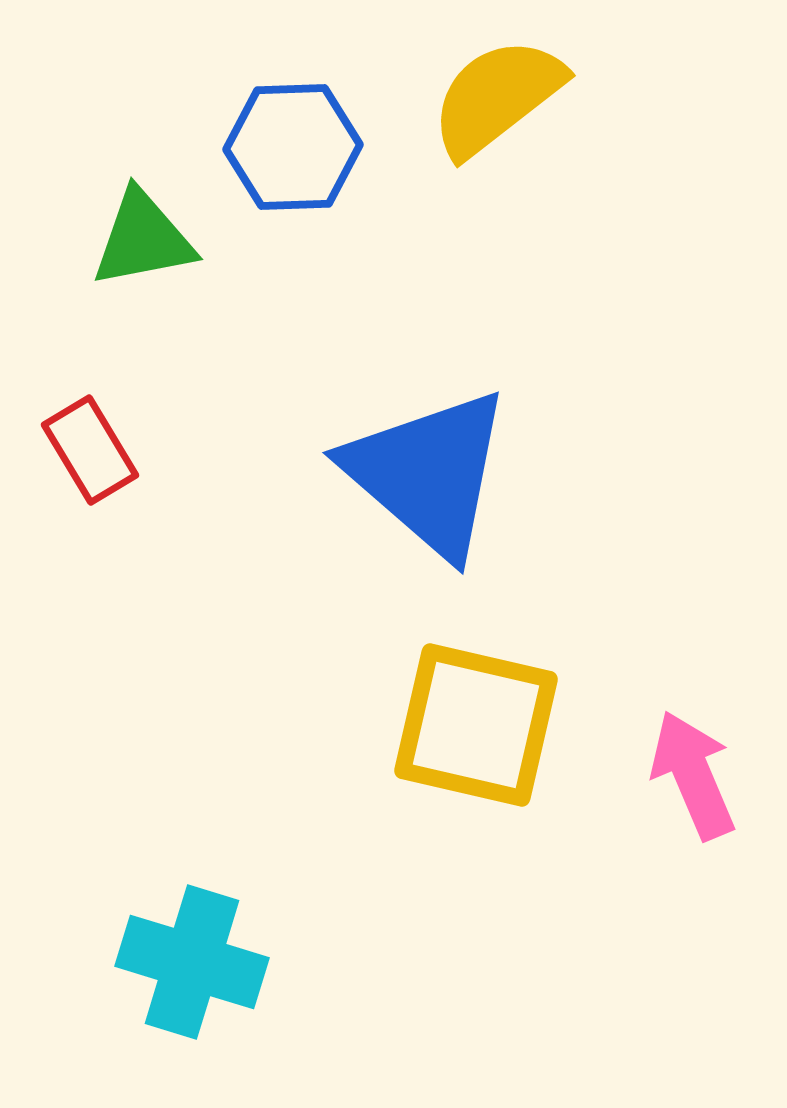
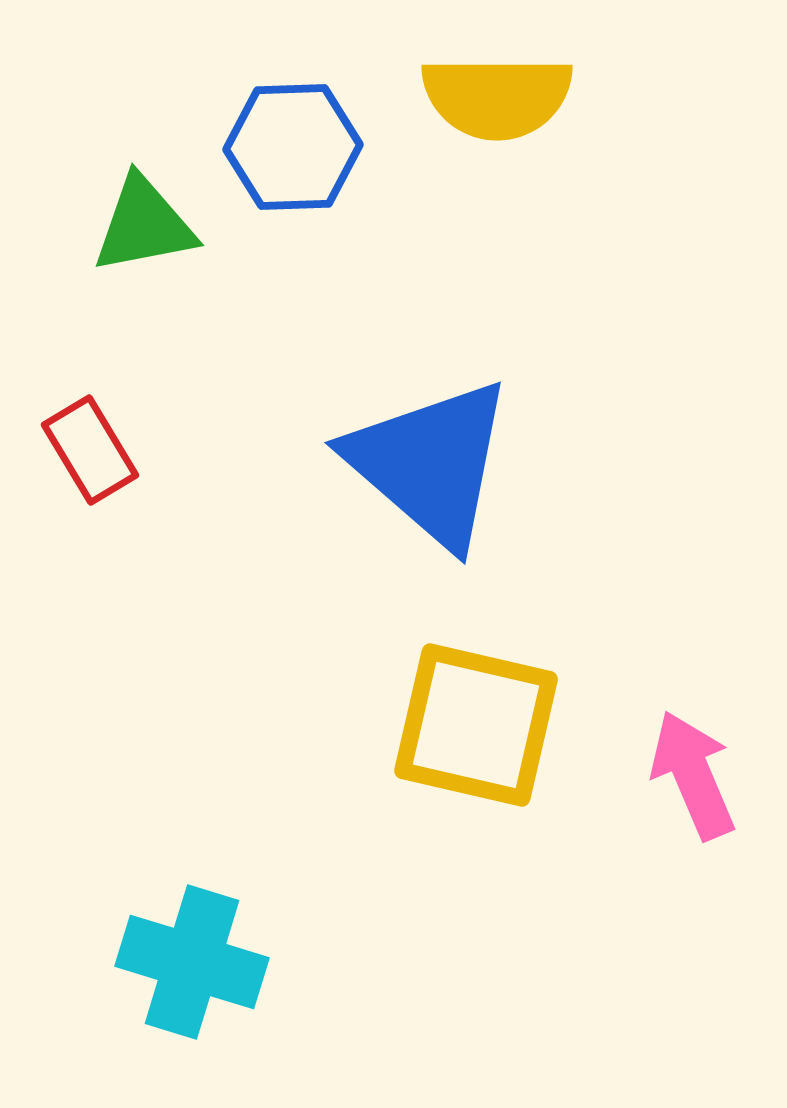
yellow semicircle: rotated 142 degrees counterclockwise
green triangle: moved 1 px right, 14 px up
blue triangle: moved 2 px right, 10 px up
